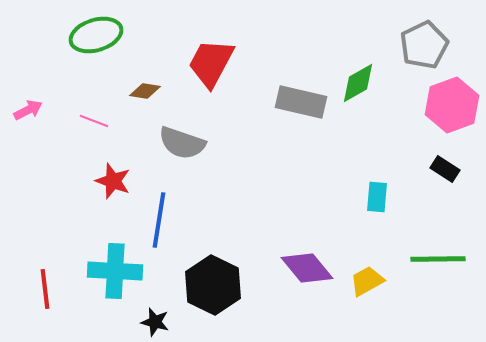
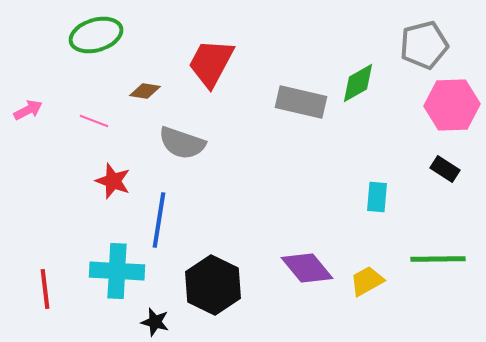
gray pentagon: rotated 12 degrees clockwise
pink hexagon: rotated 18 degrees clockwise
cyan cross: moved 2 px right
